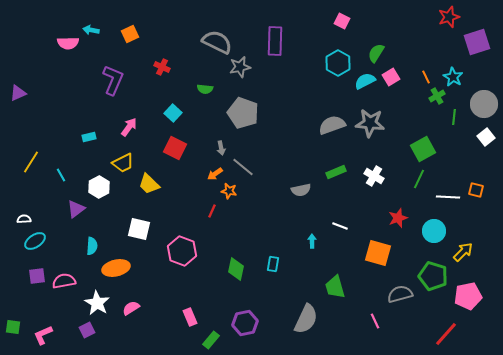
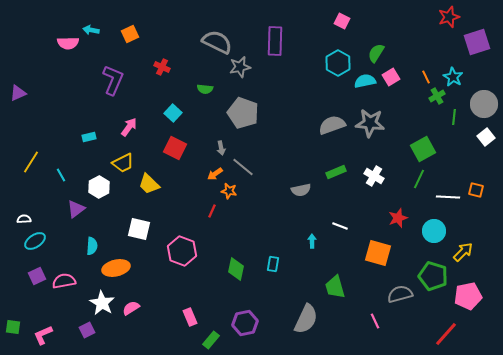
cyan semicircle at (365, 81): rotated 15 degrees clockwise
purple square at (37, 276): rotated 18 degrees counterclockwise
white star at (97, 303): moved 5 px right
